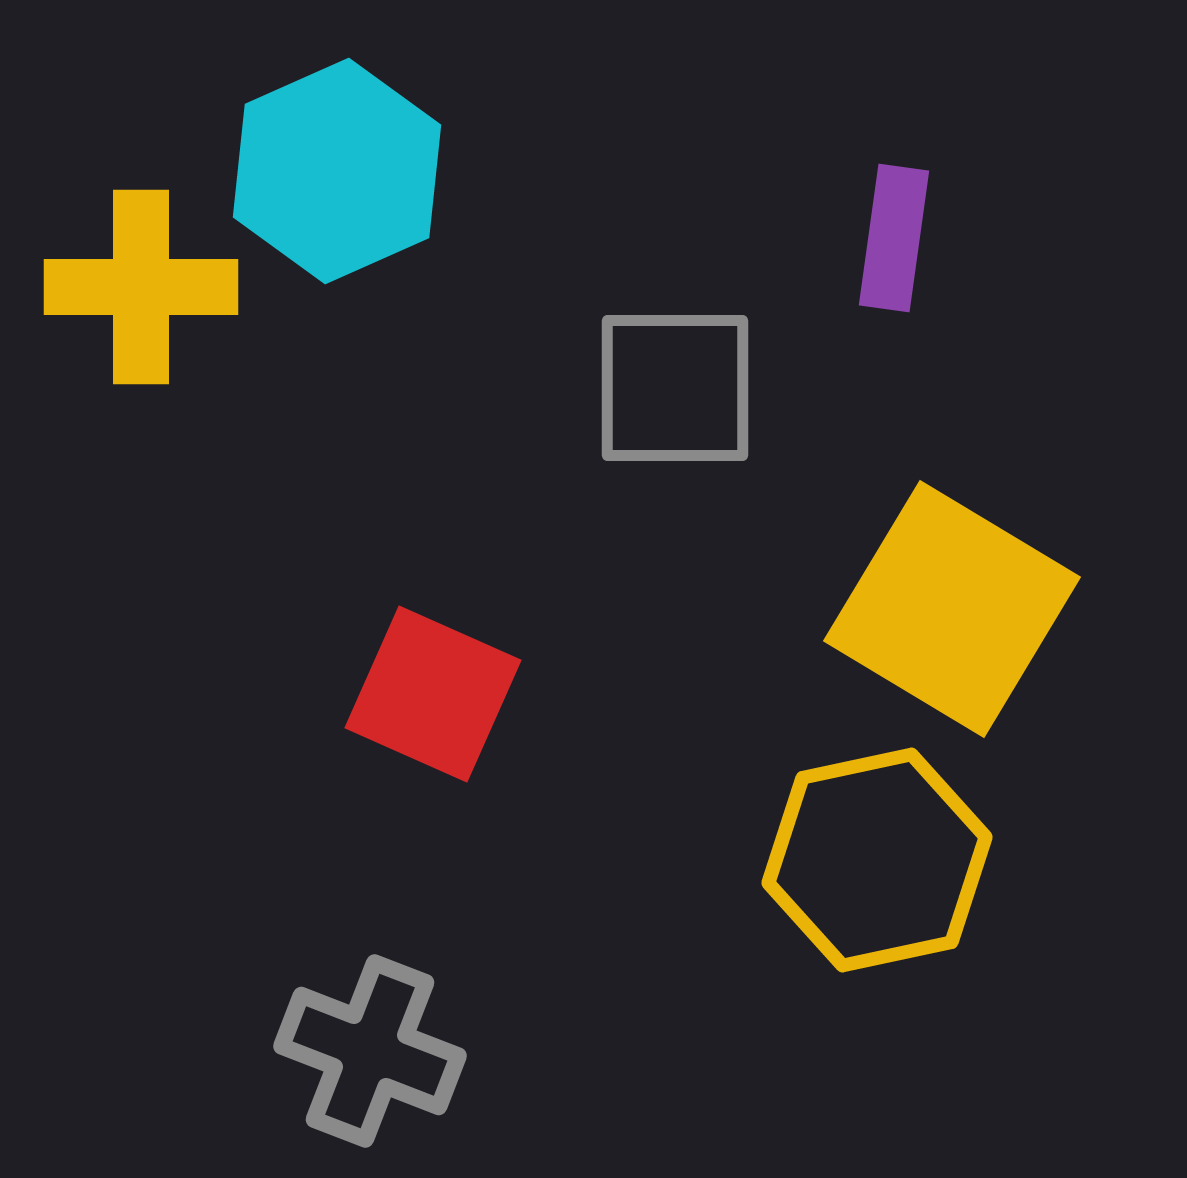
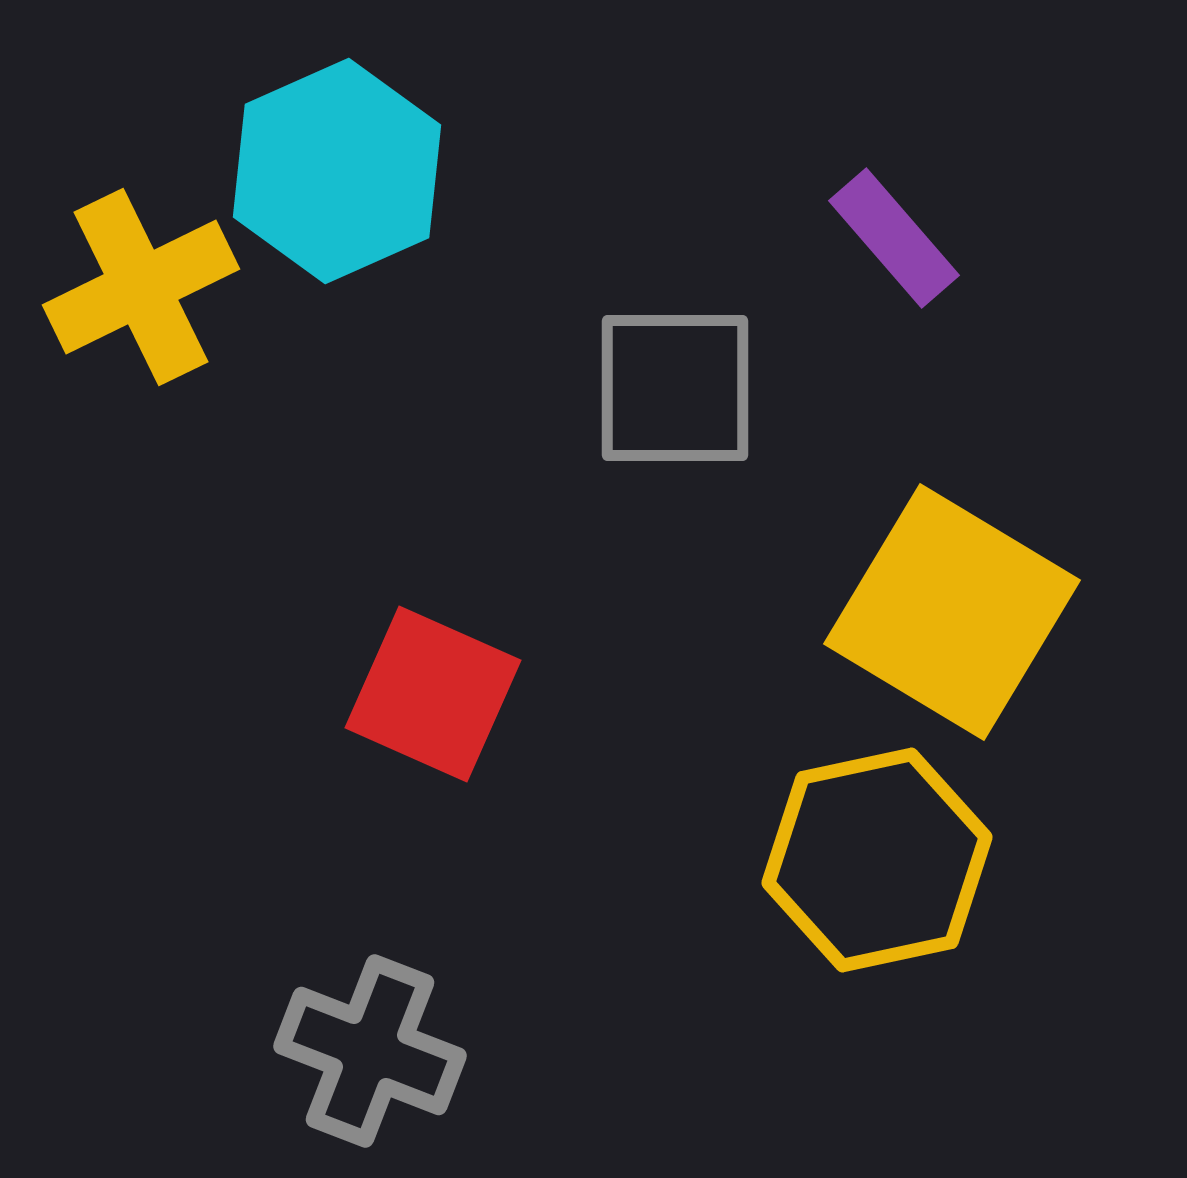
purple rectangle: rotated 49 degrees counterclockwise
yellow cross: rotated 26 degrees counterclockwise
yellow square: moved 3 px down
